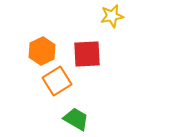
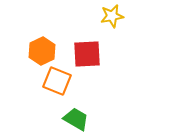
orange square: rotated 36 degrees counterclockwise
